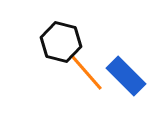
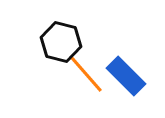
orange line: moved 2 px down
